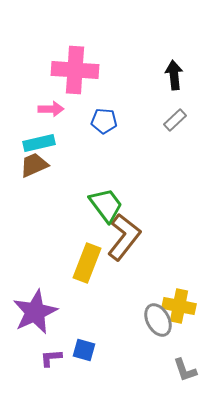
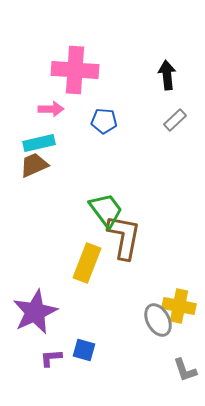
black arrow: moved 7 px left
green trapezoid: moved 5 px down
brown L-shape: rotated 27 degrees counterclockwise
